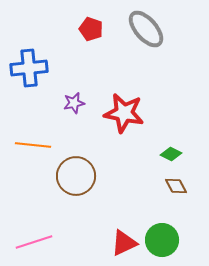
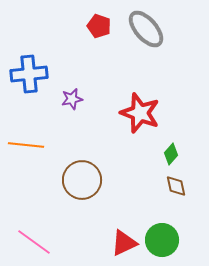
red pentagon: moved 8 px right, 3 px up
blue cross: moved 6 px down
purple star: moved 2 px left, 4 px up
red star: moved 16 px right; rotated 9 degrees clockwise
orange line: moved 7 px left
green diamond: rotated 75 degrees counterclockwise
brown circle: moved 6 px right, 4 px down
brown diamond: rotated 15 degrees clockwise
pink line: rotated 54 degrees clockwise
